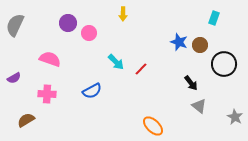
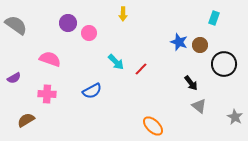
gray semicircle: moved 1 px right; rotated 100 degrees clockwise
